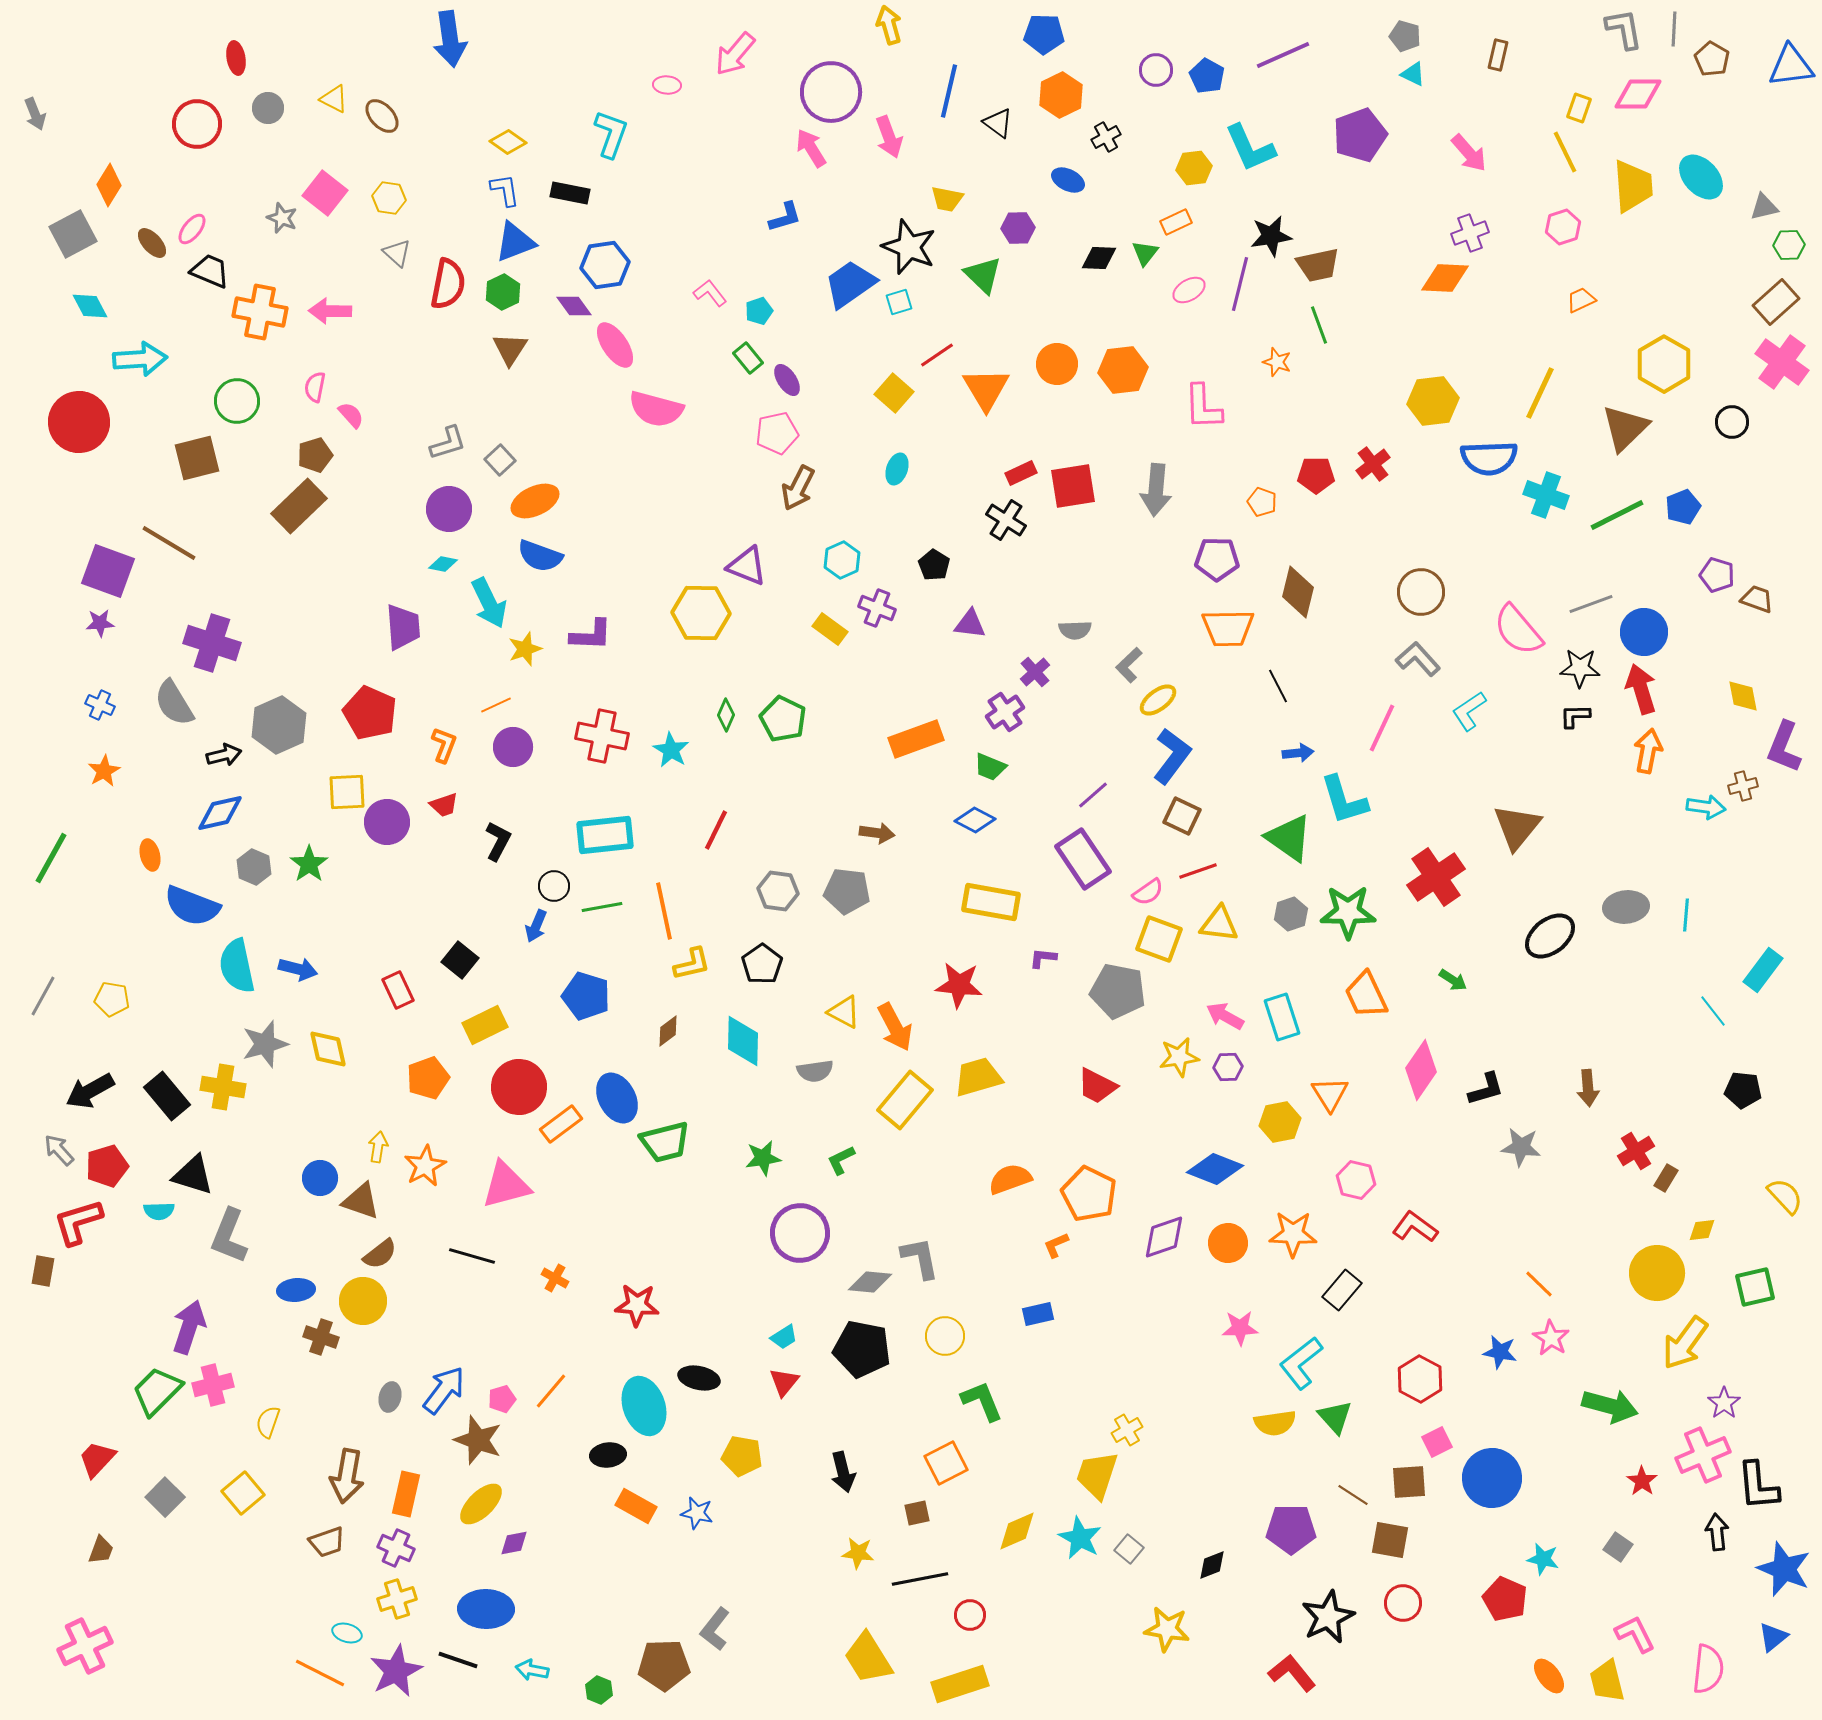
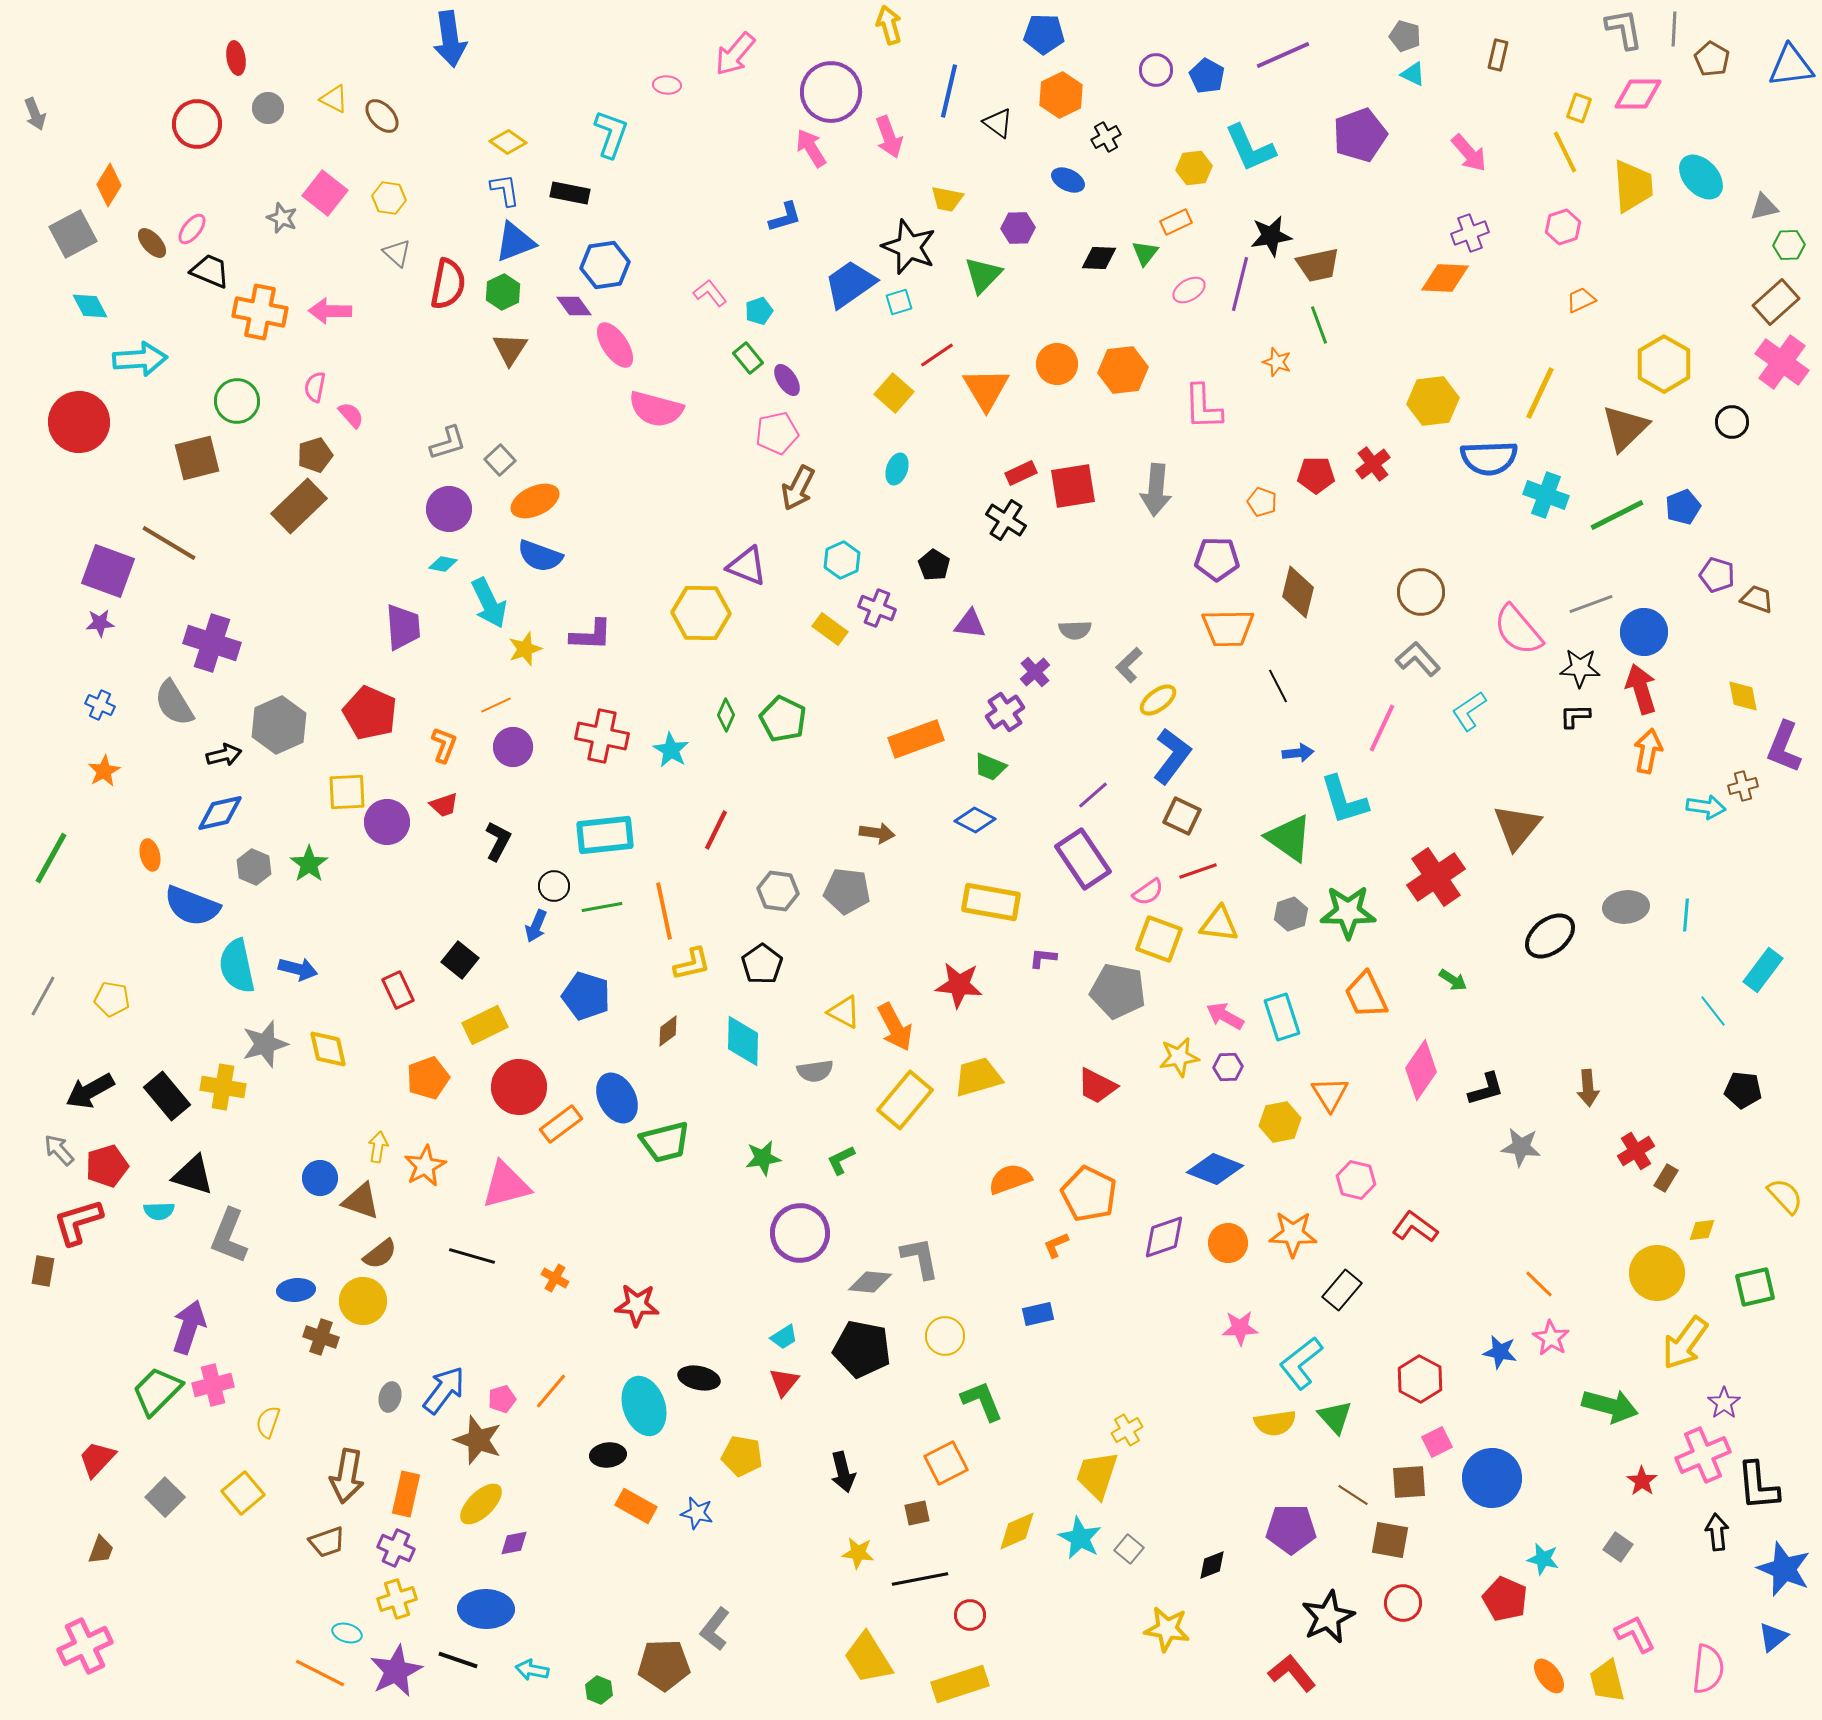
green triangle at (983, 275): rotated 30 degrees clockwise
